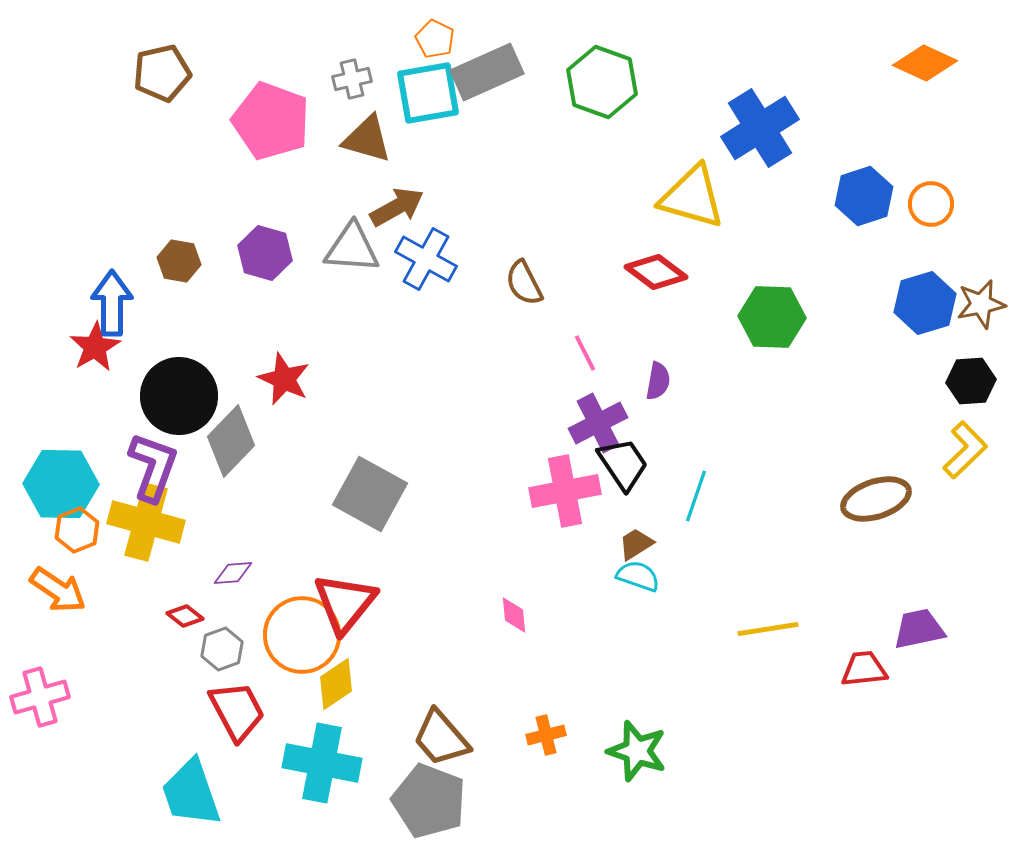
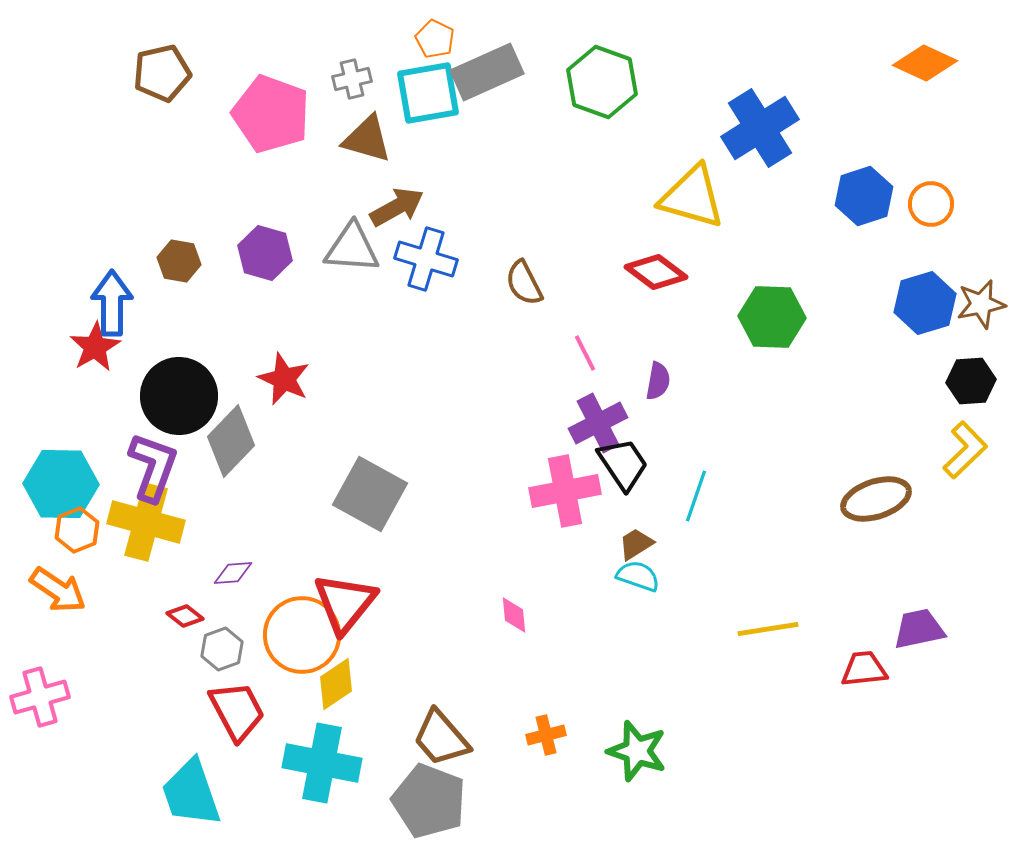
pink pentagon at (271, 121): moved 7 px up
blue cross at (426, 259): rotated 12 degrees counterclockwise
